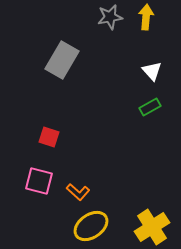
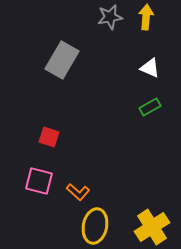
white triangle: moved 2 px left, 3 px up; rotated 25 degrees counterclockwise
yellow ellipse: moved 4 px right; rotated 44 degrees counterclockwise
